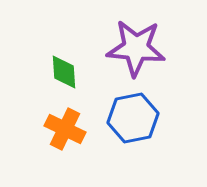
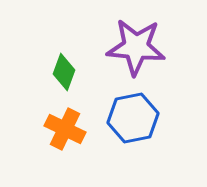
purple star: moved 1 px up
green diamond: rotated 24 degrees clockwise
